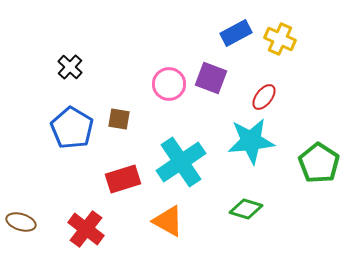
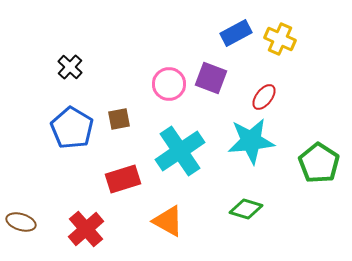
brown square: rotated 20 degrees counterclockwise
cyan cross: moved 1 px left, 11 px up
red cross: rotated 12 degrees clockwise
